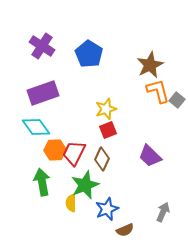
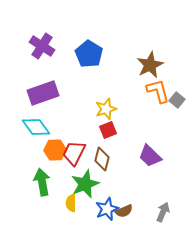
brown diamond: rotated 10 degrees counterclockwise
green star: moved 1 px up
brown semicircle: moved 1 px left, 19 px up
